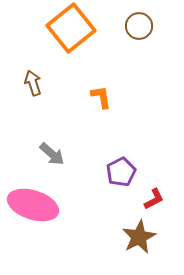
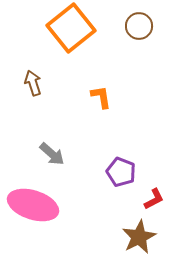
purple pentagon: rotated 24 degrees counterclockwise
